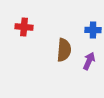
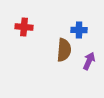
blue cross: moved 14 px left
